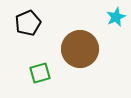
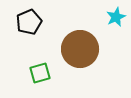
black pentagon: moved 1 px right, 1 px up
